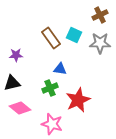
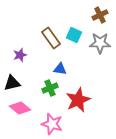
purple star: moved 4 px right; rotated 16 degrees counterclockwise
